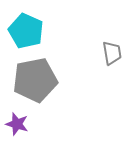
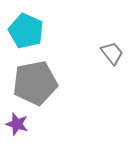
gray trapezoid: rotated 30 degrees counterclockwise
gray pentagon: moved 3 px down
